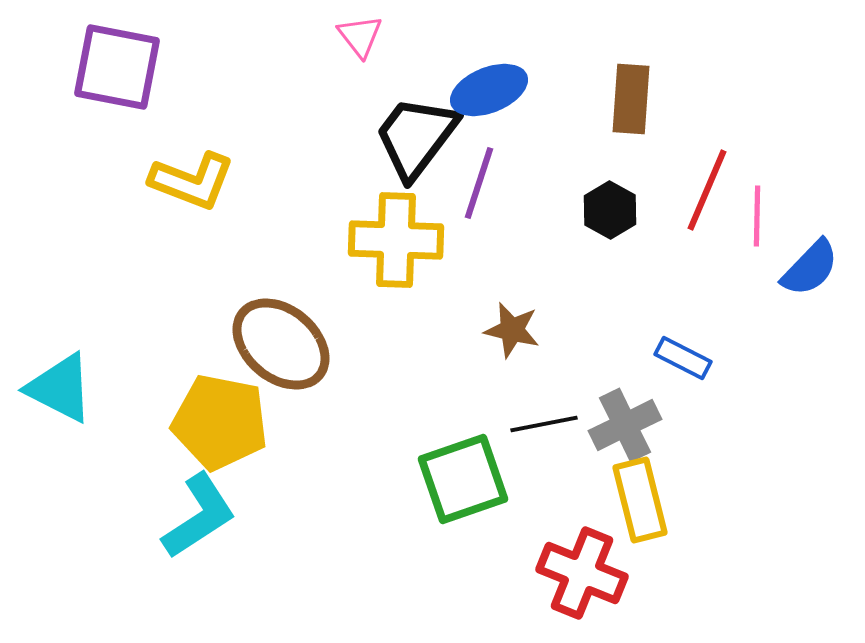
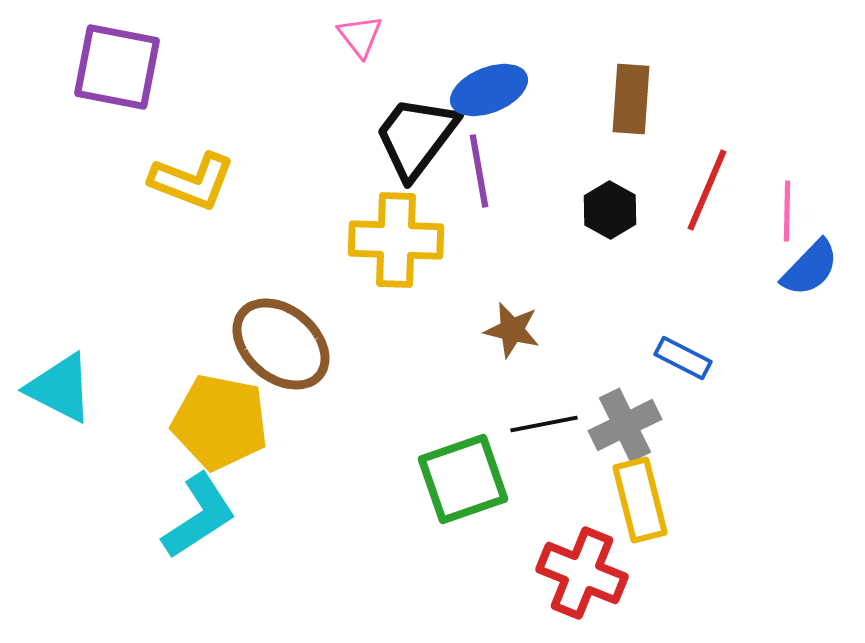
purple line: moved 12 px up; rotated 28 degrees counterclockwise
pink line: moved 30 px right, 5 px up
